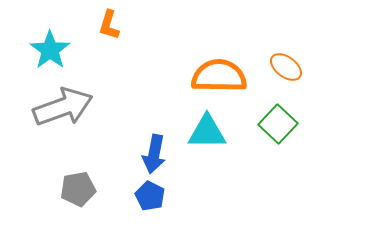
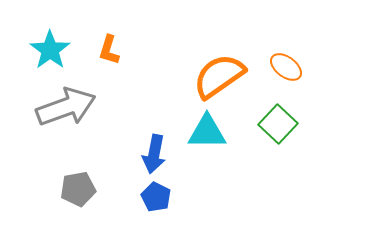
orange L-shape: moved 25 px down
orange semicircle: rotated 36 degrees counterclockwise
gray arrow: moved 3 px right
blue pentagon: moved 6 px right, 1 px down
